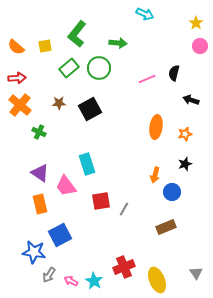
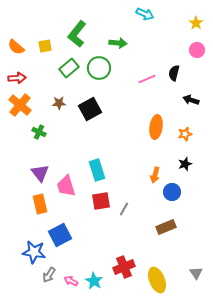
pink circle: moved 3 px left, 4 px down
cyan rectangle: moved 10 px right, 6 px down
purple triangle: rotated 18 degrees clockwise
pink trapezoid: rotated 20 degrees clockwise
